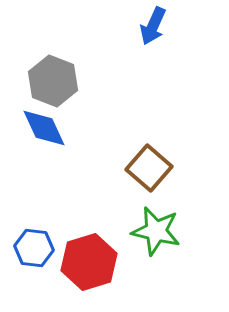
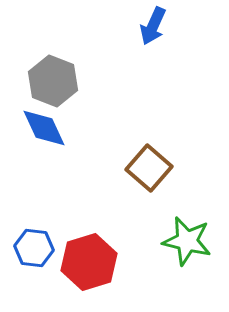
green star: moved 31 px right, 10 px down
